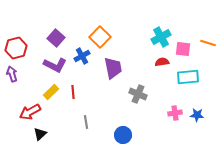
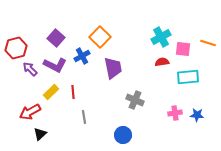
purple arrow: moved 18 px right, 5 px up; rotated 28 degrees counterclockwise
gray cross: moved 3 px left, 6 px down
gray line: moved 2 px left, 5 px up
